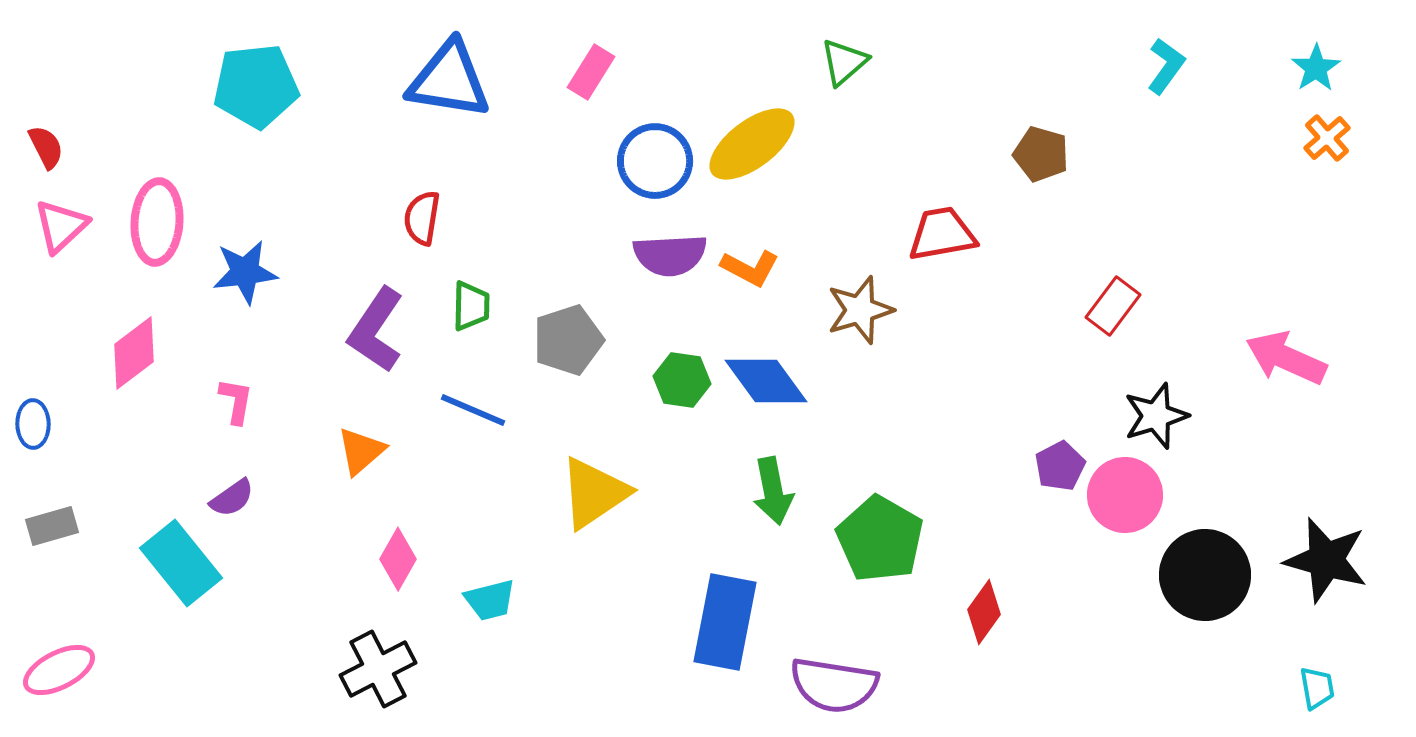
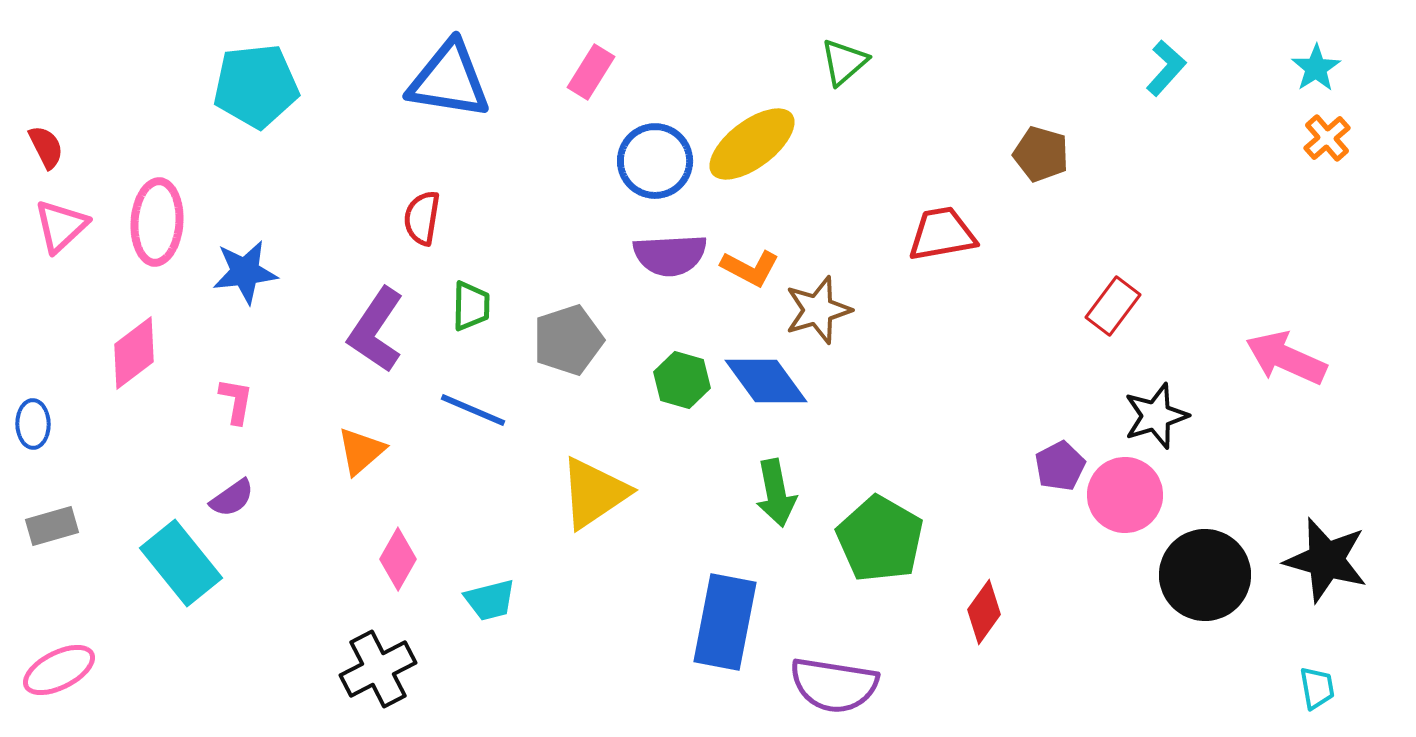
cyan L-shape at (1166, 66): moved 2 px down; rotated 6 degrees clockwise
brown star at (860, 310): moved 42 px left
green hexagon at (682, 380): rotated 8 degrees clockwise
green arrow at (773, 491): moved 3 px right, 2 px down
